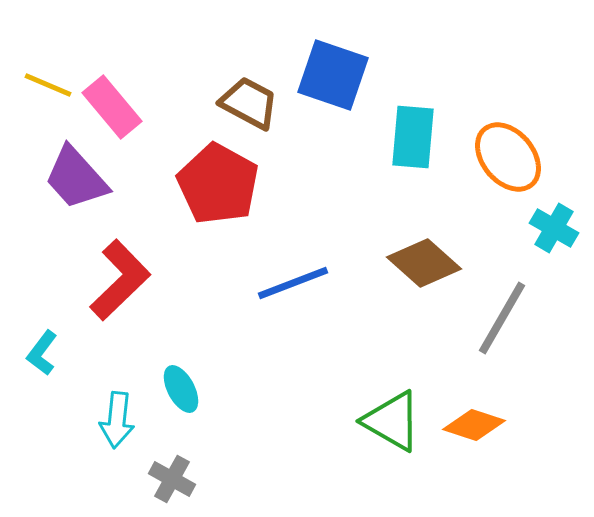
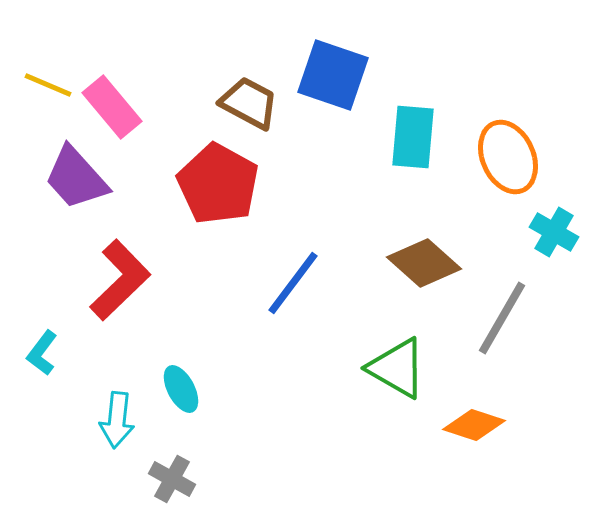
orange ellipse: rotated 16 degrees clockwise
cyan cross: moved 4 px down
blue line: rotated 32 degrees counterclockwise
green triangle: moved 5 px right, 53 px up
